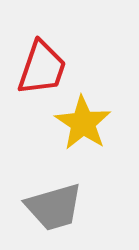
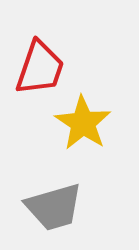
red trapezoid: moved 2 px left
